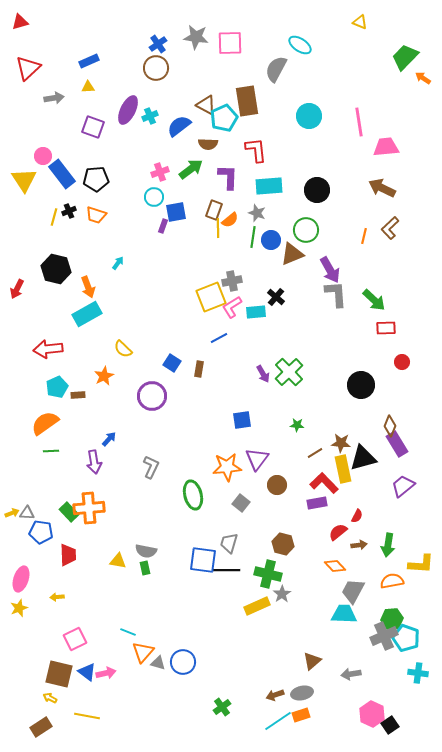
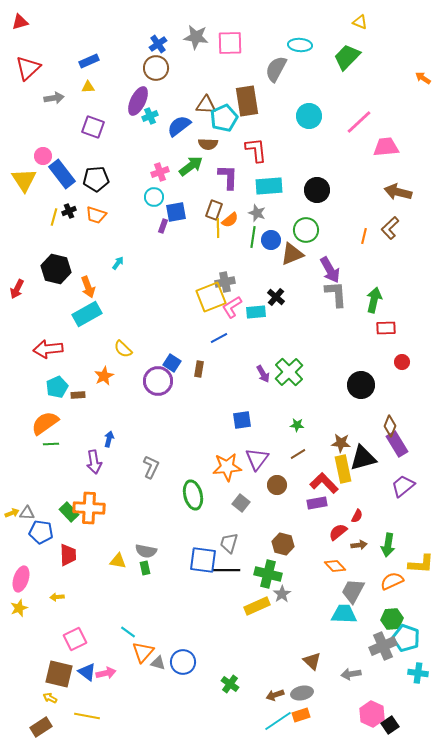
cyan ellipse at (300, 45): rotated 30 degrees counterclockwise
green trapezoid at (405, 57): moved 58 px left
brown triangle at (206, 105): rotated 25 degrees counterclockwise
purple ellipse at (128, 110): moved 10 px right, 9 px up
pink line at (359, 122): rotated 56 degrees clockwise
green arrow at (191, 169): moved 3 px up
brown arrow at (382, 188): moved 16 px right, 4 px down; rotated 12 degrees counterclockwise
gray cross at (232, 281): moved 7 px left, 1 px down
green arrow at (374, 300): rotated 120 degrees counterclockwise
purple circle at (152, 396): moved 6 px right, 15 px up
blue arrow at (109, 439): rotated 28 degrees counterclockwise
green line at (51, 451): moved 7 px up
brown line at (315, 453): moved 17 px left, 1 px down
orange cross at (89, 508): rotated 8 degrees clockwise
orange semicircle at (392, 581): rotated 15 degrees counterclockwise
cyan line at (128, 632): rotated 14 degrees clockwise
gray cross at (384, 636): moved 1 px left, 10 px down
brown triangle at (312, 661): rotated 36 degrees counterclockwise
green cross at (222, 707): moved 8 px right, 23 px up; rotated 18 degrees counterclockwise
